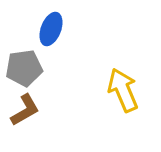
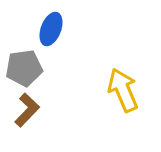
brown L-shape: moved 2 px right; rotated 16 degrees counterclockwise
